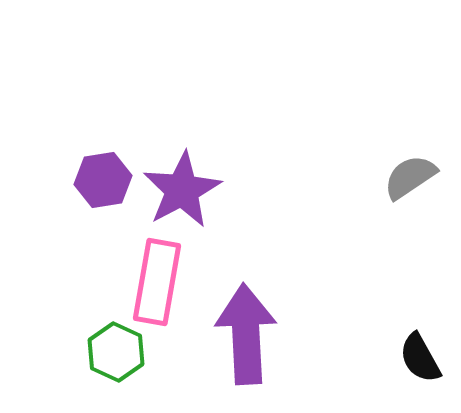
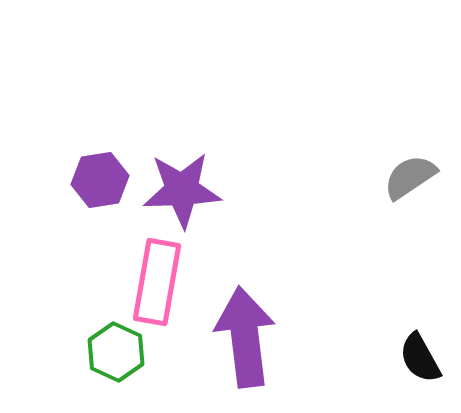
purple hexagon: moved 3 px left
purple star: rotated 26 degrees clockwise
purple arrow: moved 1 px left, 3 px down; rotated 4 degrees counterclockwise
